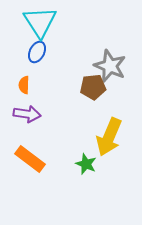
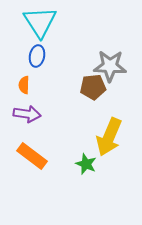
blue ellipse: moved 4 px down; rotated 15 degrees counterclockwise
gray star: rotated 20 degrees counterclockwise
orange rectangle: moved 2 px right, 3 px up
